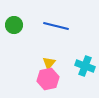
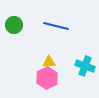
yellow triangle: moved 1 px up; rotated 48 degrees clockwise
pink hexagon: moved 1 px left, 1 px up; rotated 15 degrees counterclockwise
